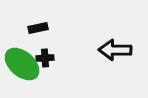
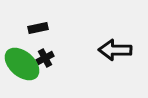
black cross: rotated 24 degrees counterclockwise
